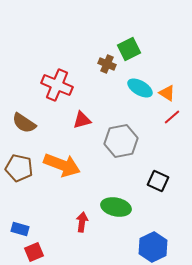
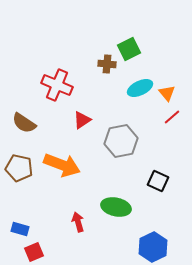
brown cross: rotated 18 degrees counterclockwise
cyan ellipse: rotated 55 degrees counterclockwise
orange triangle: rotated 18 degrees clockwise
red triangle: rotated 18 degrees counterclockwise
red arrow: moved 4 px left; rotated 24 degrees counterclockwise
